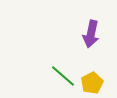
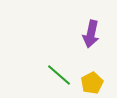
green line: moved 4 px left, 1 px up
